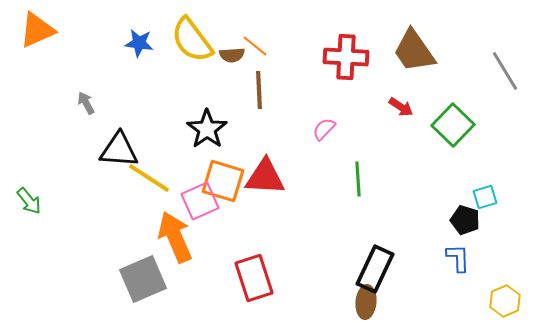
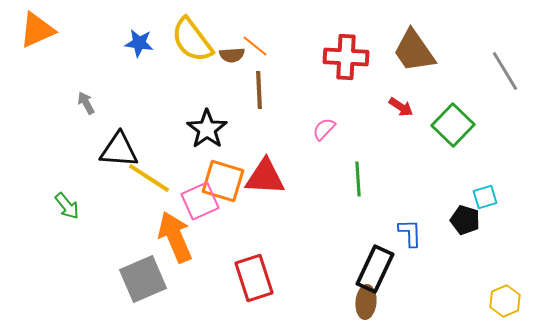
green arrow: moved 38 px right, 5 px down
blue L-shape: moved 48 px left, 25 px up
